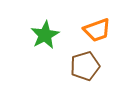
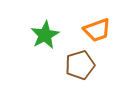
brown pentagon: moved 5 px left, 1 px up
